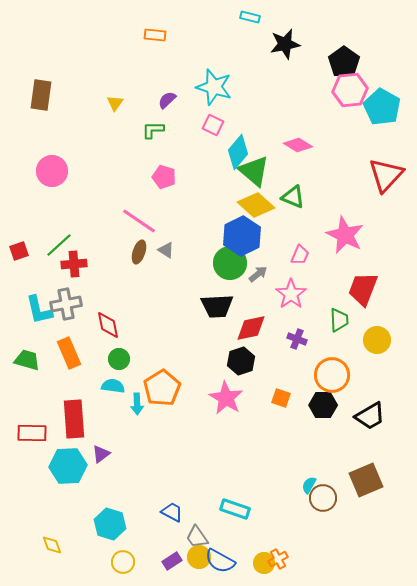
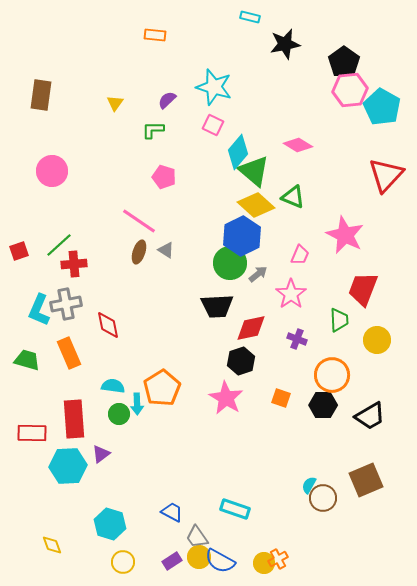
cyan L-shape at (39, 310): rotated 36 degrees clockwise
green circle at (119, 359): moved 55 px down
